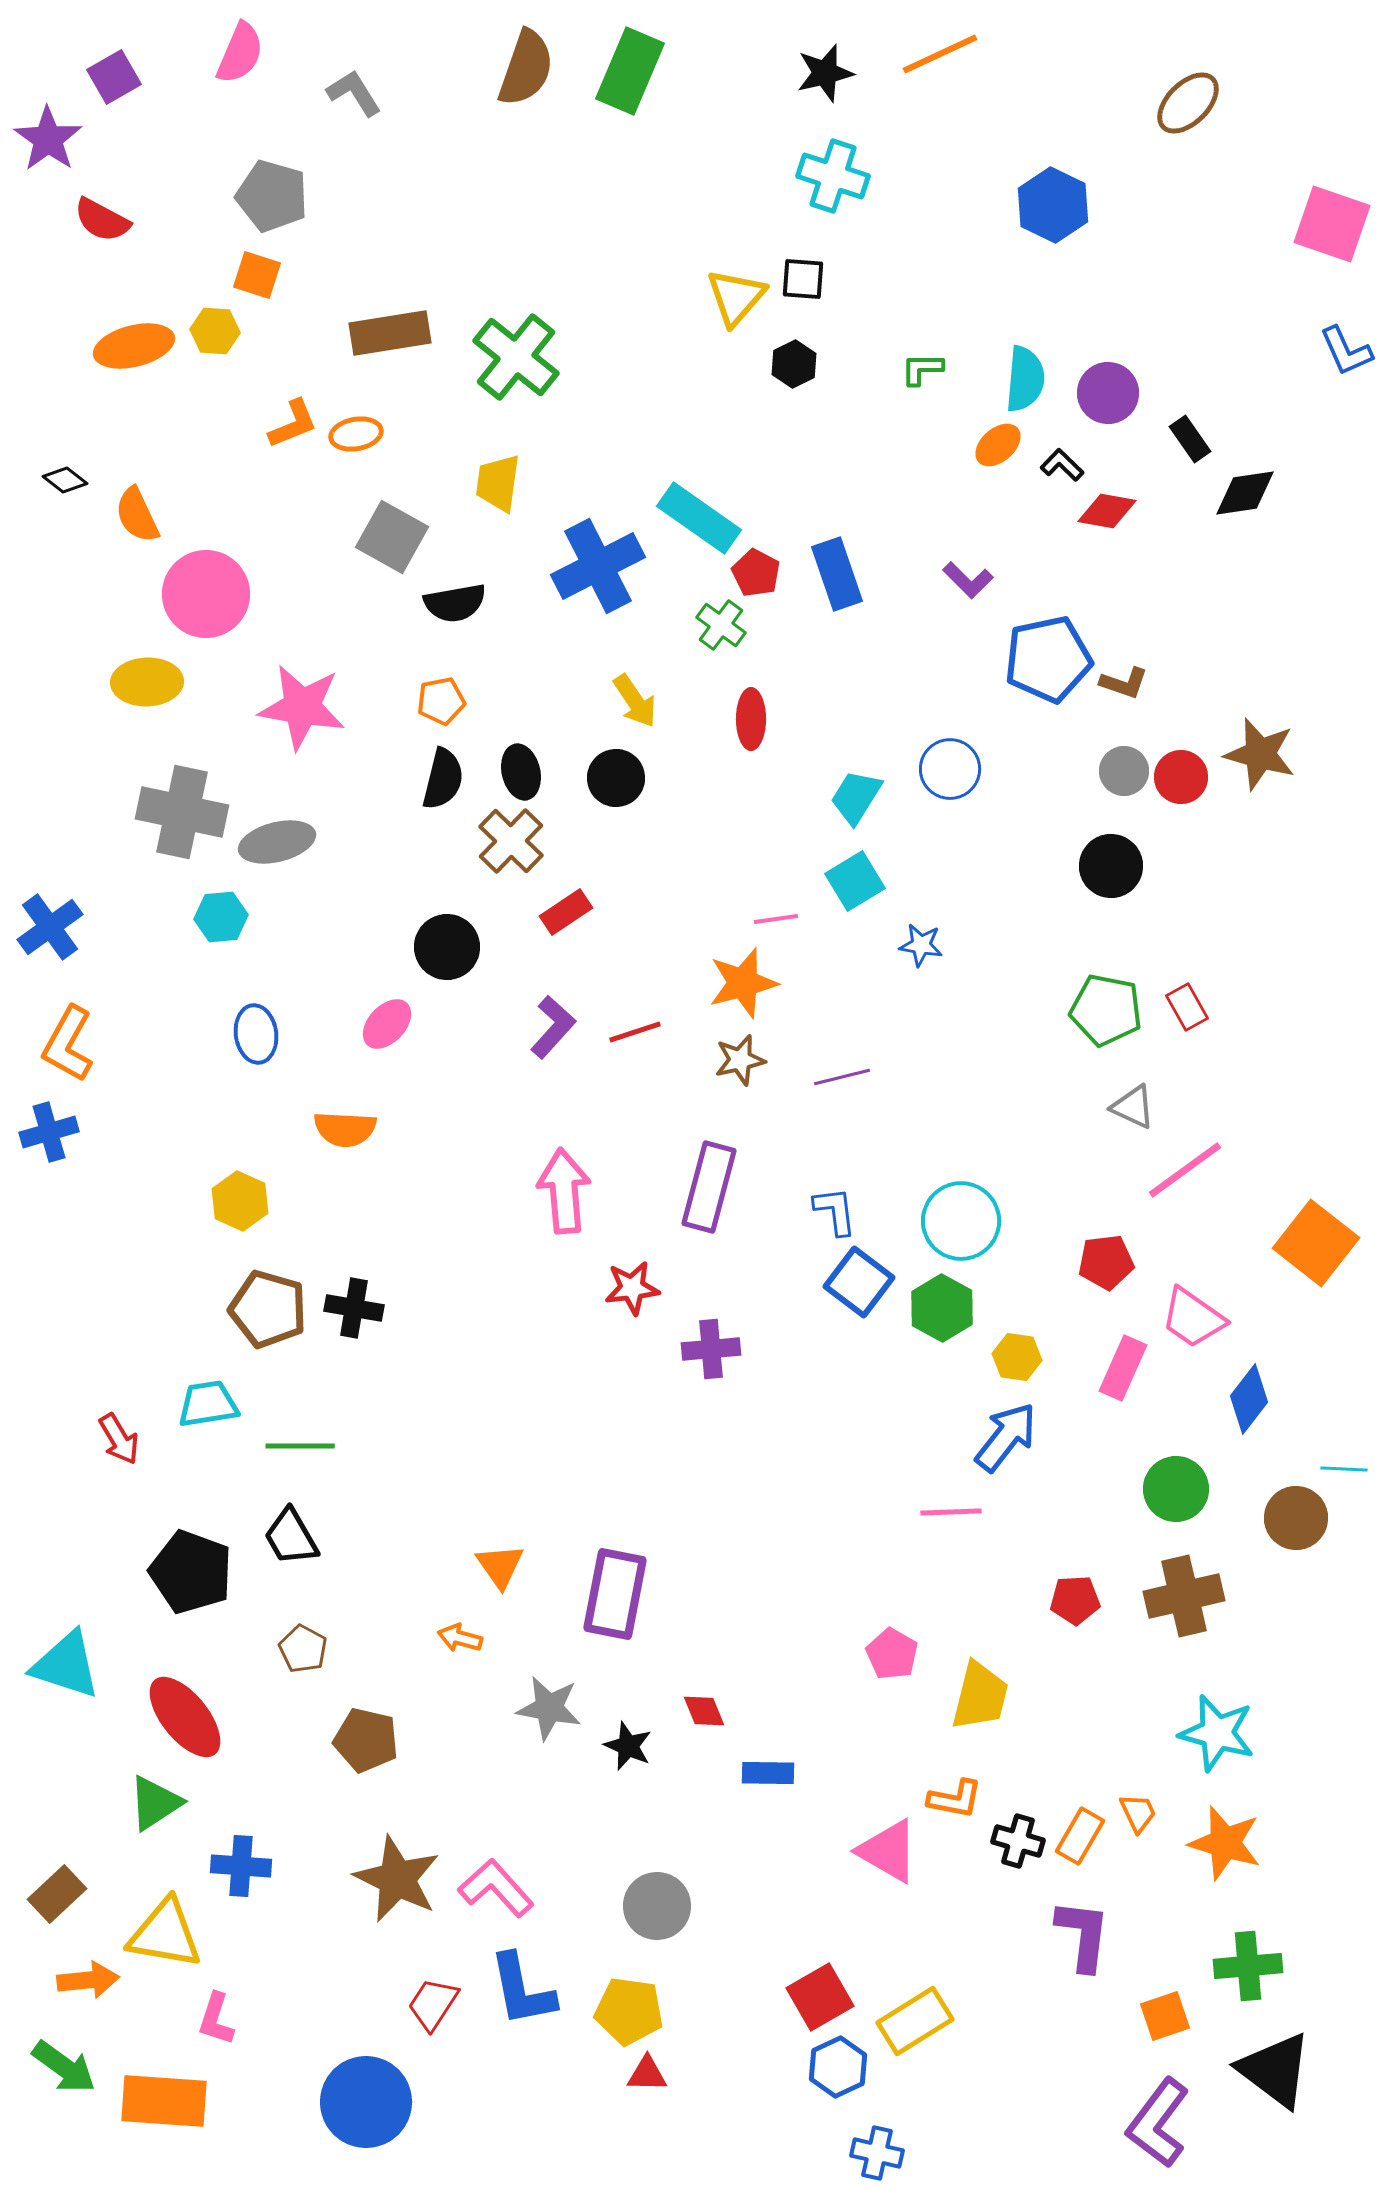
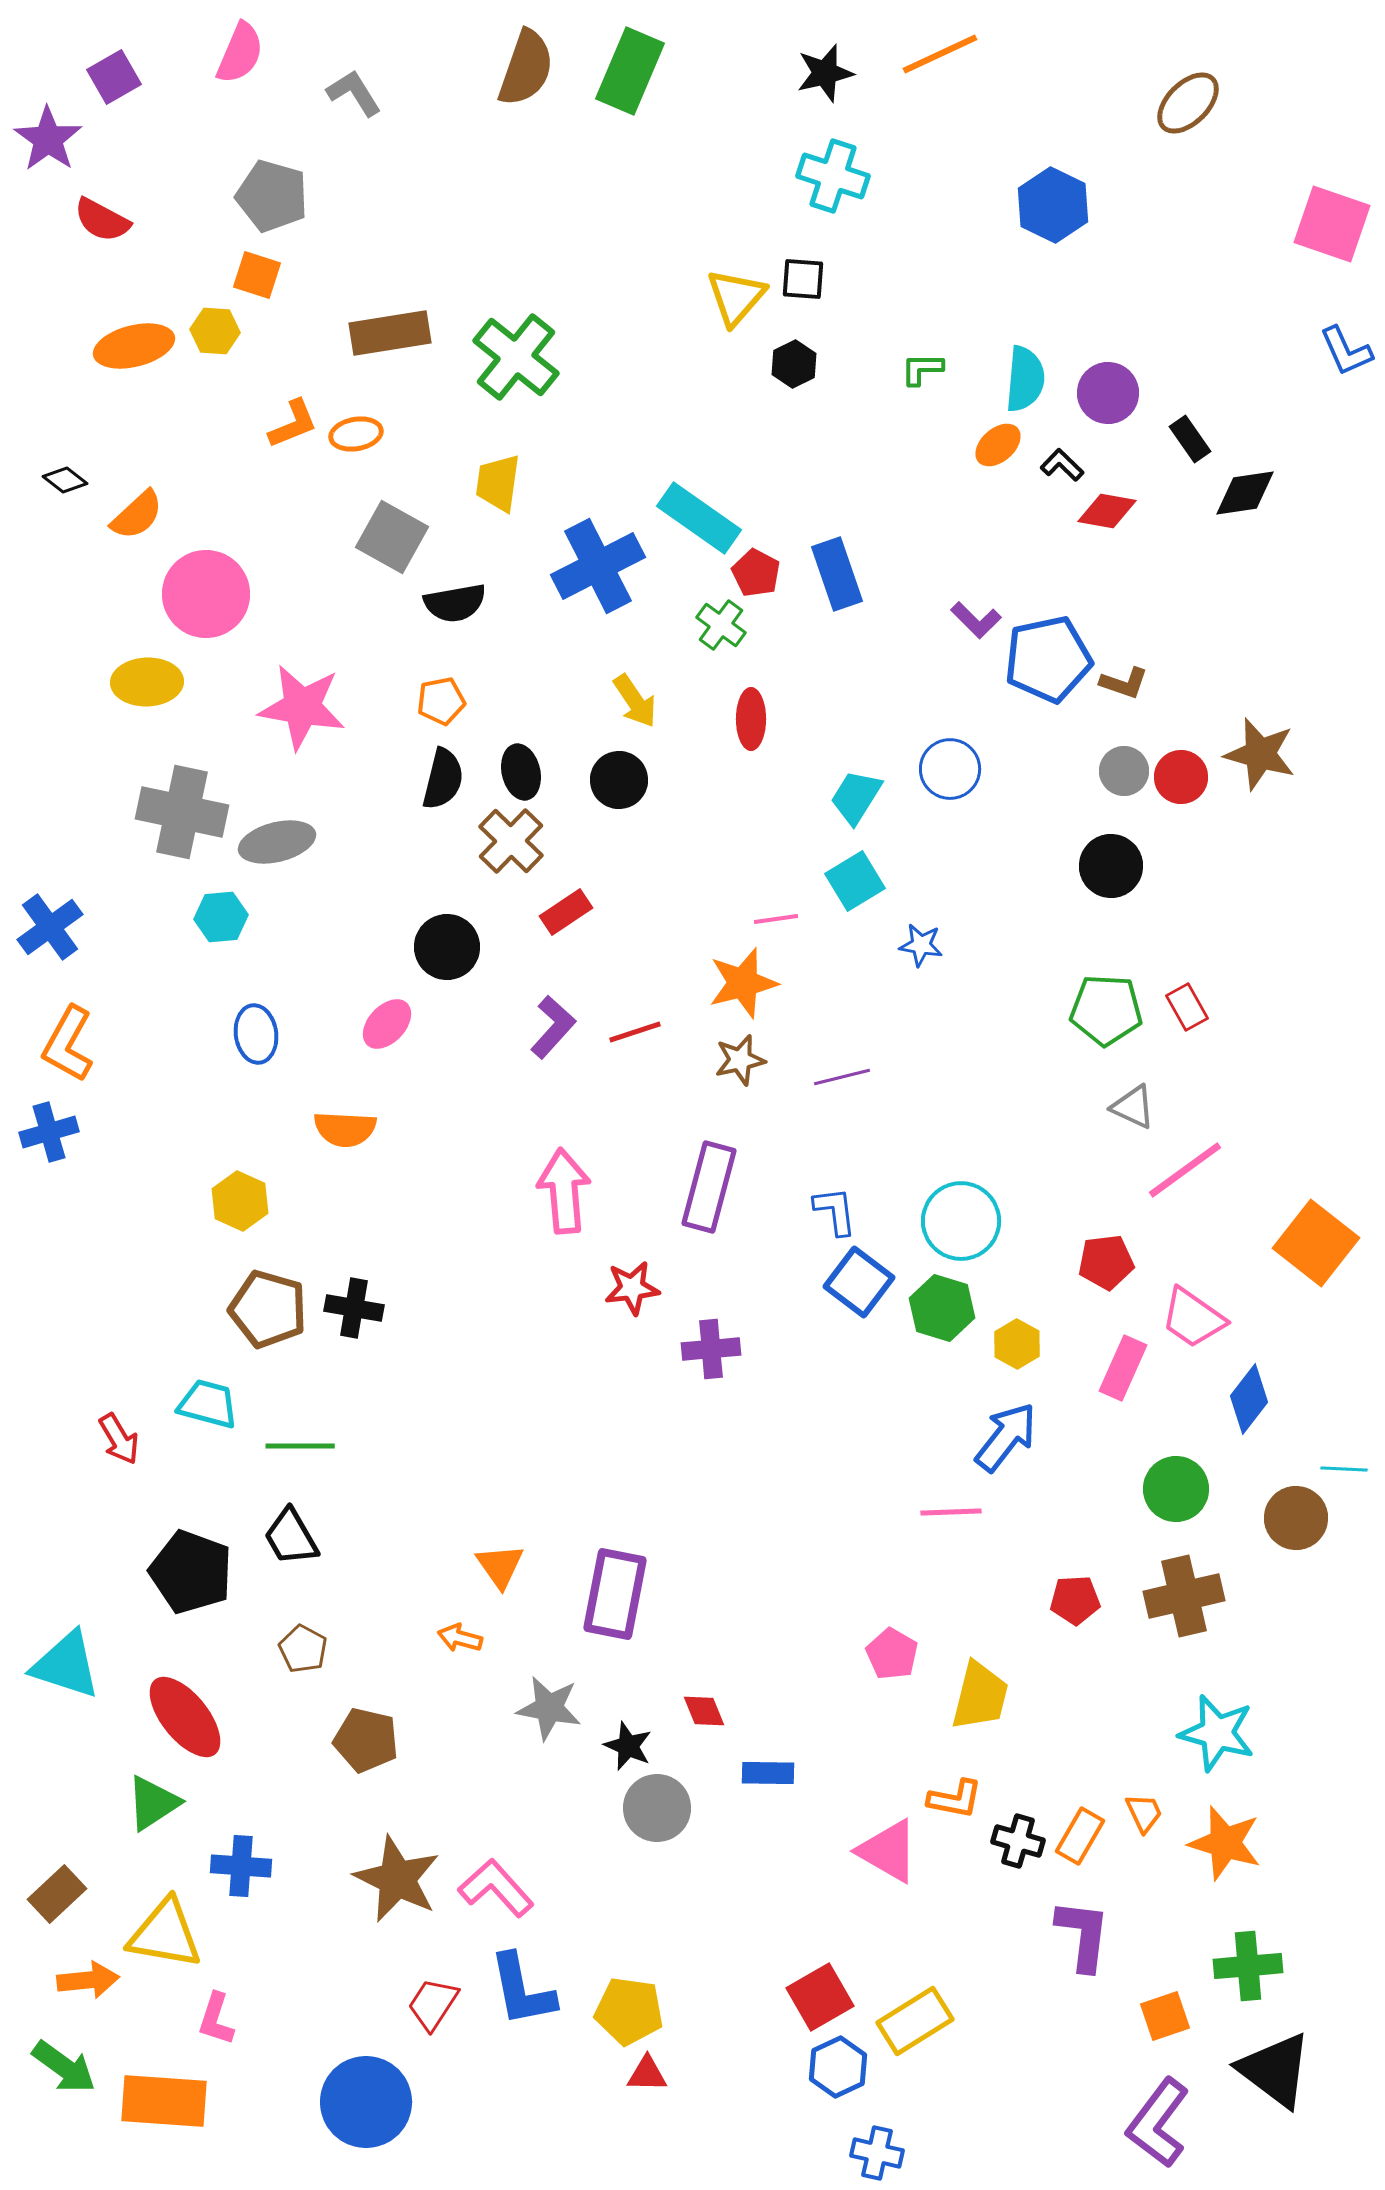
orange semicircle at (137, 515): rotated 108 degrees counterclockwise
purple L-shape at (968, 580): moved 8 px right, 40 px down
black circle at (616, 778): moved 3 px right, 2 px down
green pentagon at (1106, 1010): rotated 8 degrees counterclockwise
green hexagon at (942, 1308): rotated 12 degrees counterclockwise
yellow hexagon at (1017, 1357): moved 13 px up; rotated 21 degrees clockwise
cyan trapezoid at (208, 1404): rotated 24 degrees clockwise
green triangle at (155, 1803): moved 2 px left
orange trapezoid at (1138, 1813): moved 6 px right
gray circle at (657, 1906): moved 98 px up
